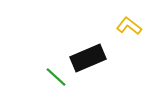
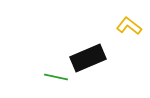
green line: rotated 30 degrees counterclockwise
